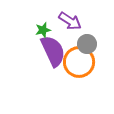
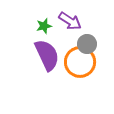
green star: moved 1 px right, 4 px up
purple semicircle: moved 6 px left, 4 px down
orange circle: moved 1 px right
